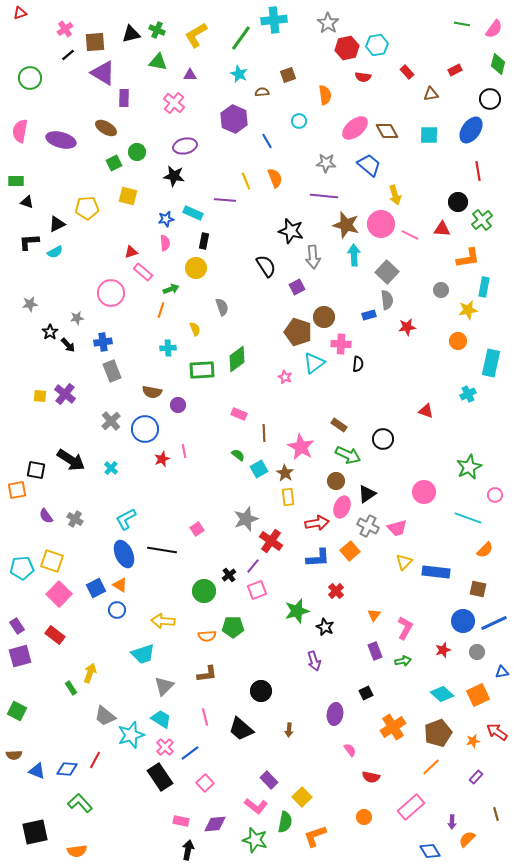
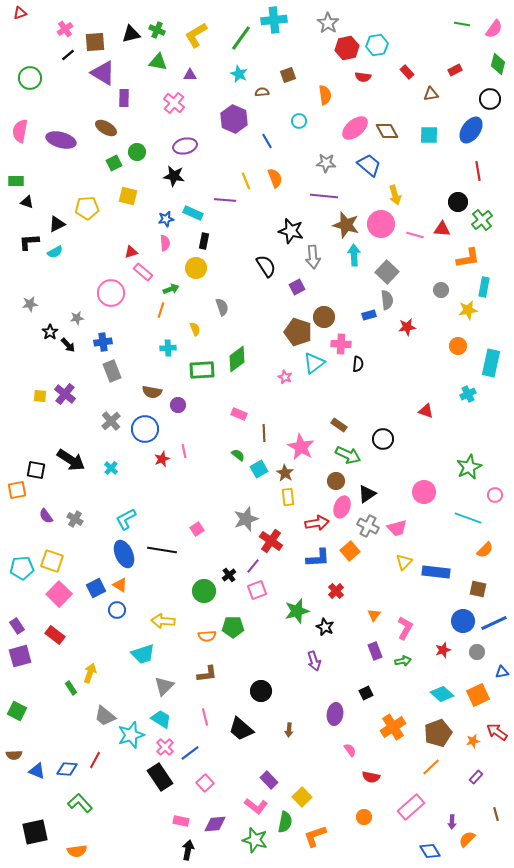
pink line at (410, 235): moved 5 px right; rotated 12 degrees counterclockwise
orange circle at (458, 341): moved 5 px down
